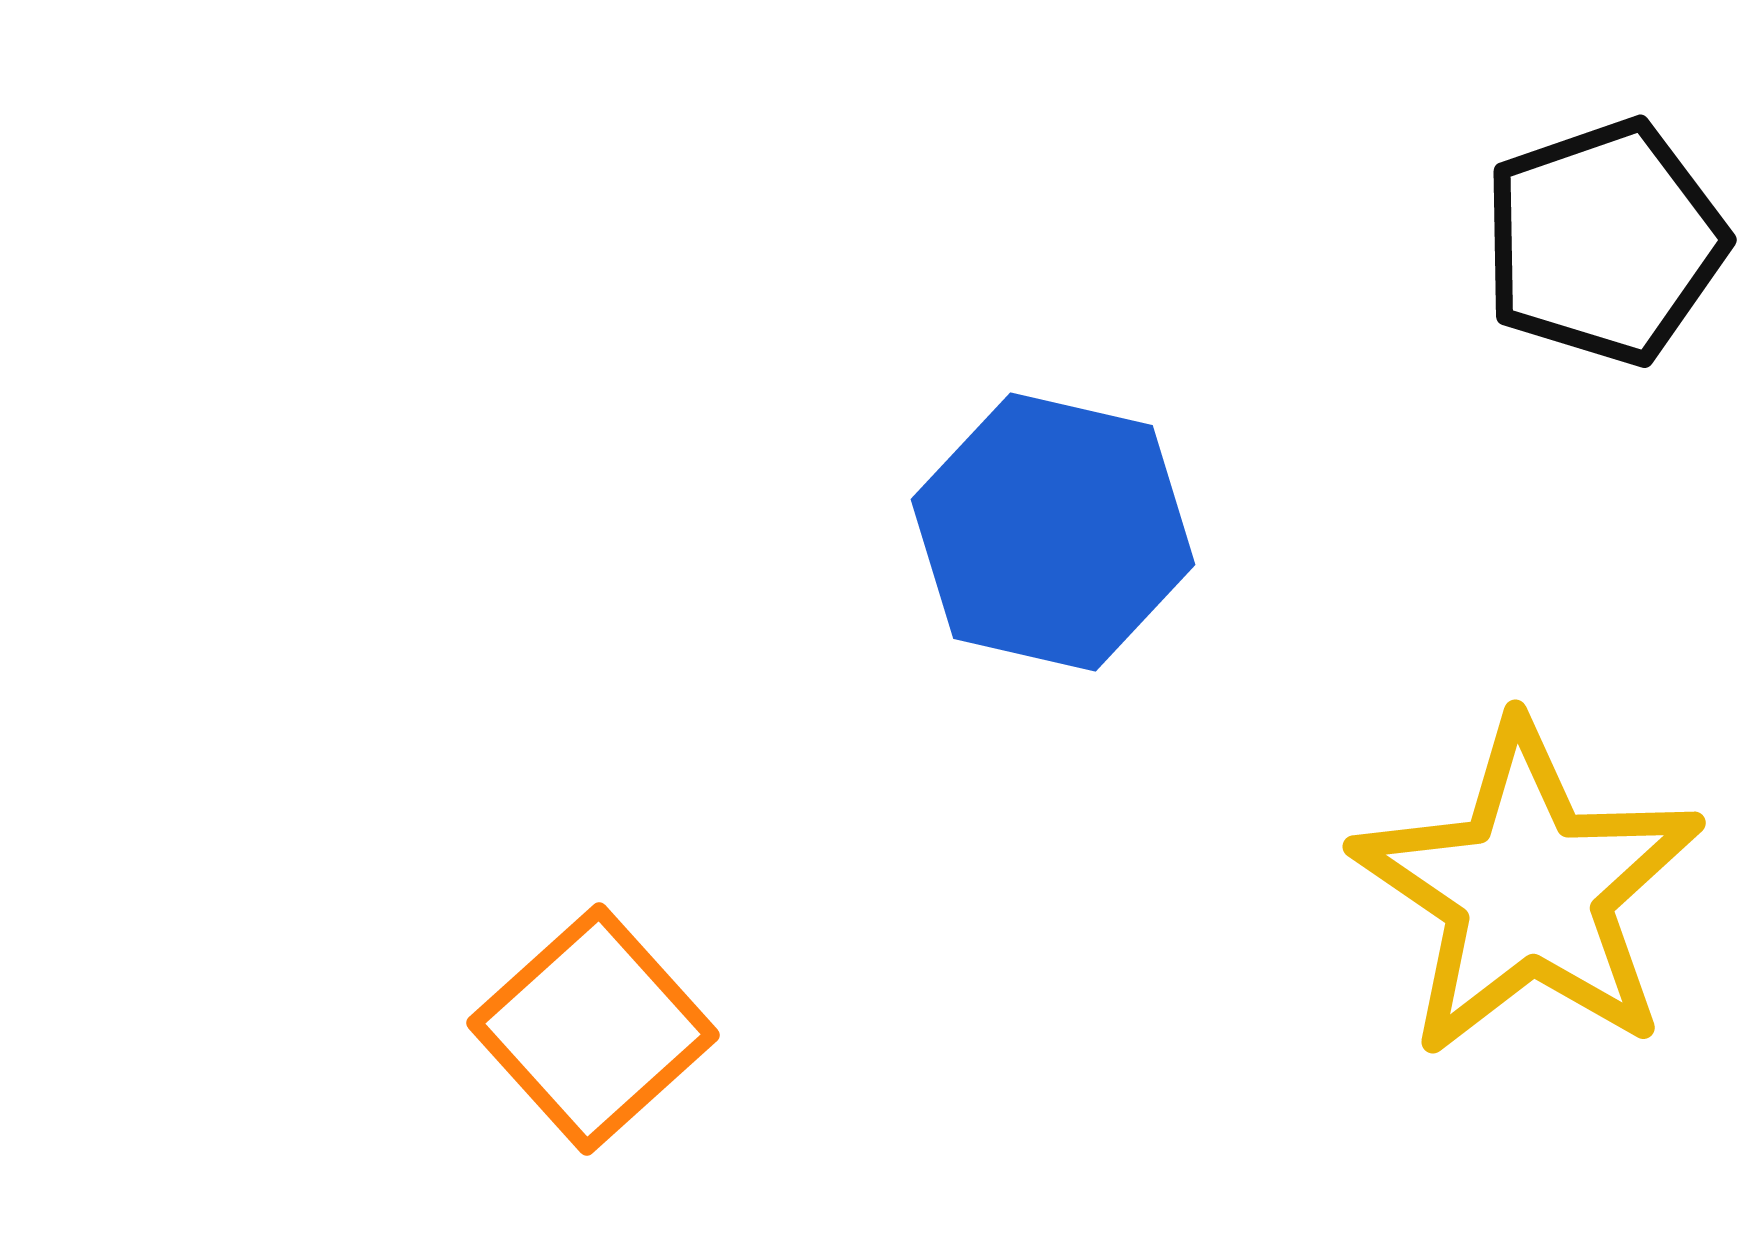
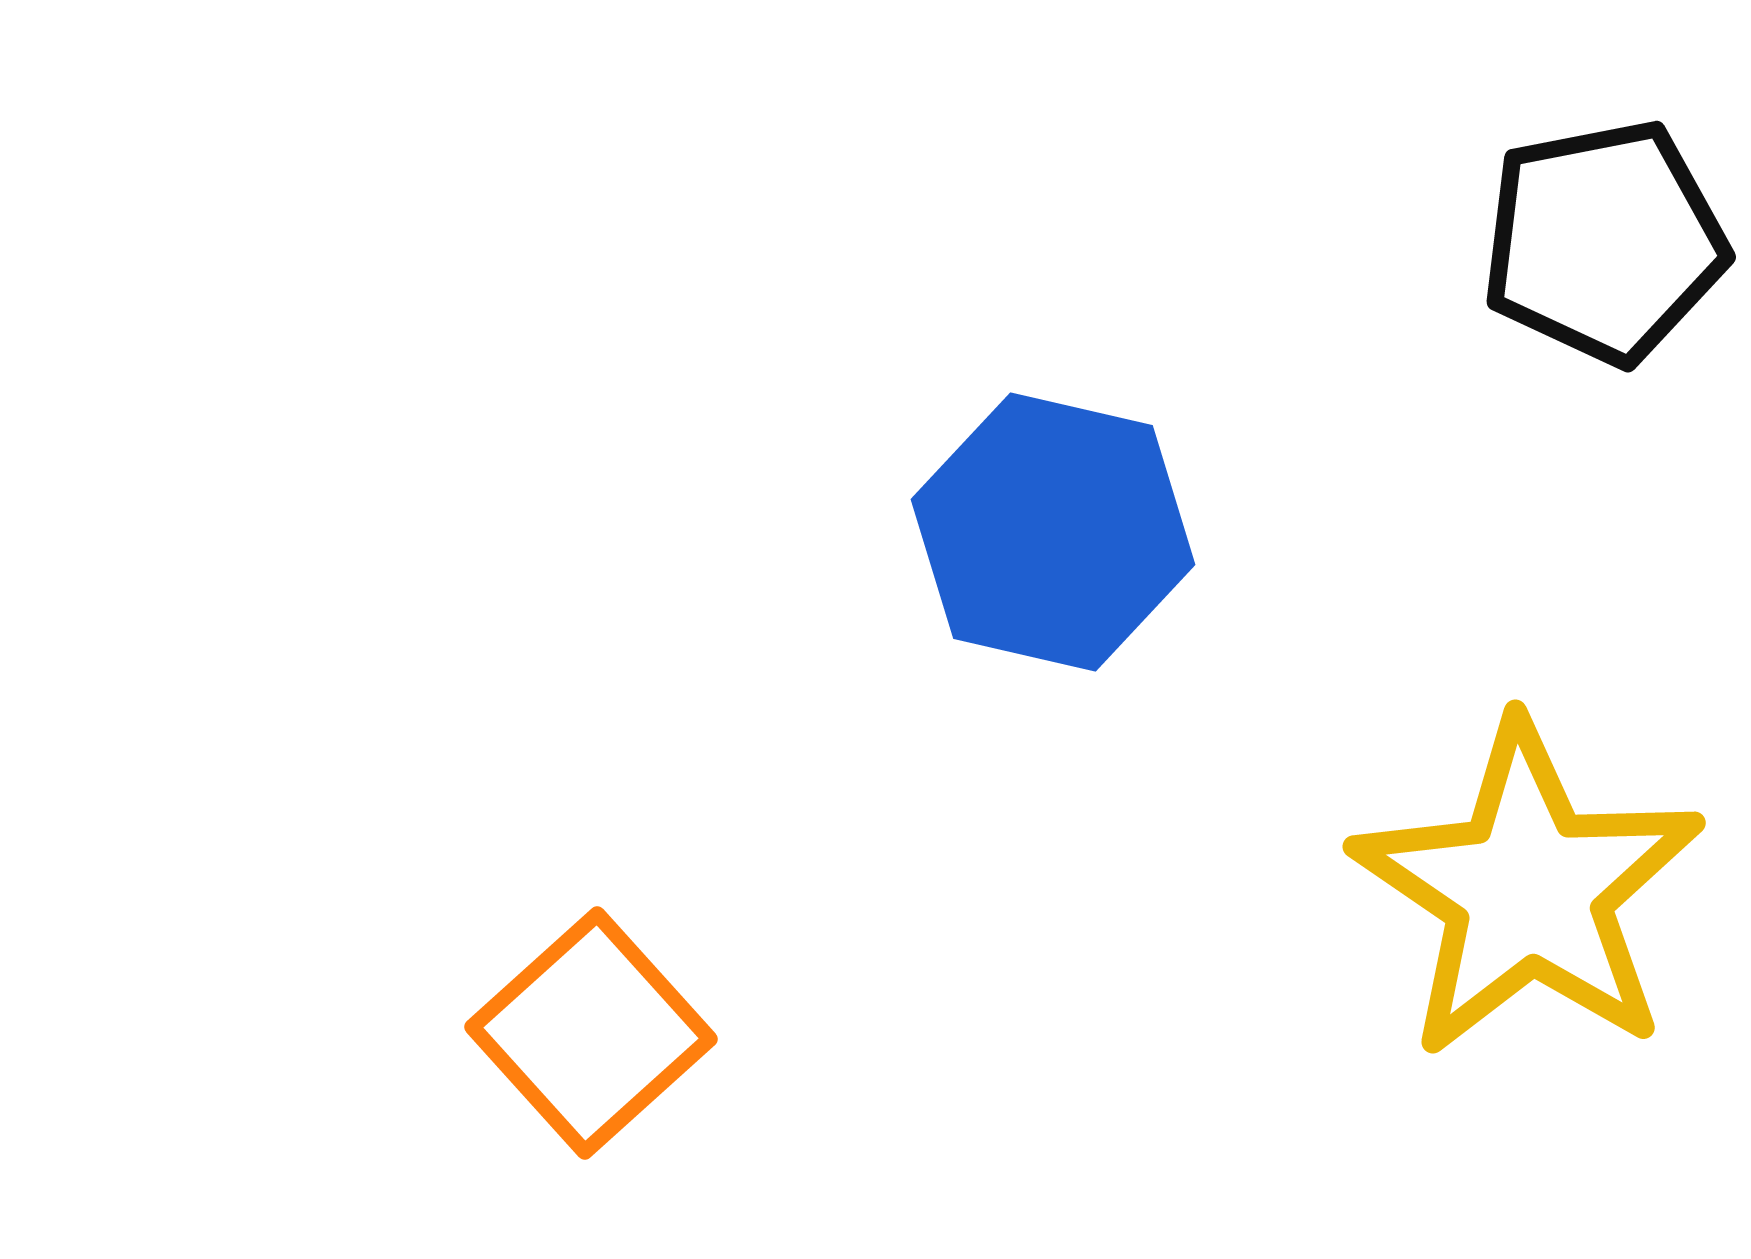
black pentagon: rotated 8 degrees clockwise
orange square: moved 2 px left, 4 px down
